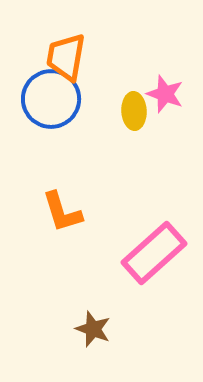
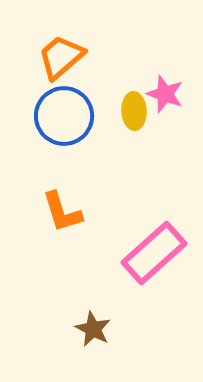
orange trapezoid: moved 5 px left; rotated 39 degrees clockwise
blue circle: moved 13 px right, 17 px down
brown star: rotated 6 degrees clockwise
